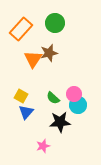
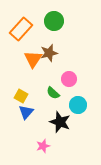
green circle: moved 1 px left, 2 px up
pink circle: moved 5 px left, 15 px up
green semicircle: moved 5 px up
black star: rotated 25 degrees clockwise
